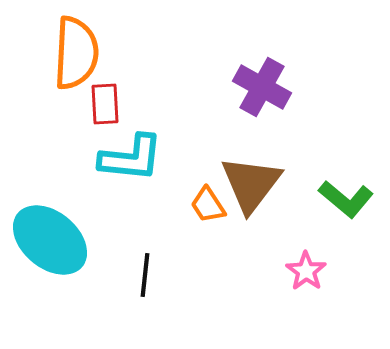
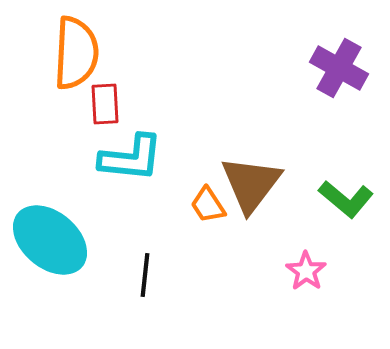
purple cross: moved 77 px right, 19 px up
